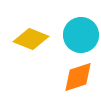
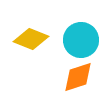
cyan circle: moved 5 px down
